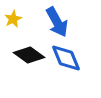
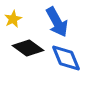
black diamond: moved 1 px left, 7 px up
